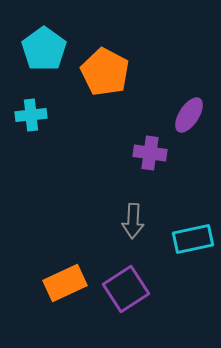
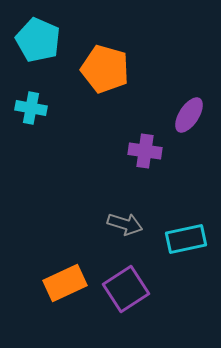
cyan pentagon: moved 6 px left, 9 px up; rotated 12 degrees counterclockwise
orange pentagon: moved 3 px up; rotated 12 degrees counterclockwise
cyan cross: moved 7 px up; rotated 16 degrees clockwise
purple cross: moved 5 px left, 2 px up
gray arrow: moved 8 px left, 3 px down; rotated 76 degrees counterclockwise
cyan rectangle: moved 7 px left
